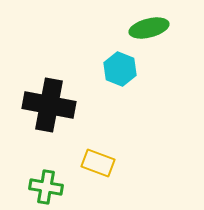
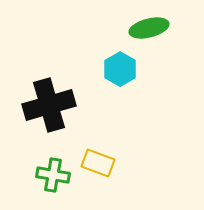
cyan hexagon: rotated 8 degrees clockwise
black cross: rotated 27 degrees counterclockwise
green cross: moved 7 px right, 12 px up
